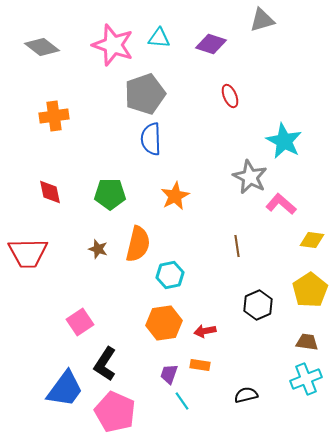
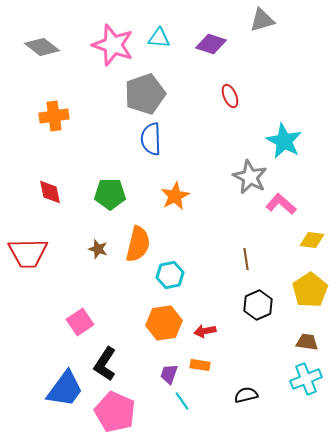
brown line: moved 9 px right, 13 px down
